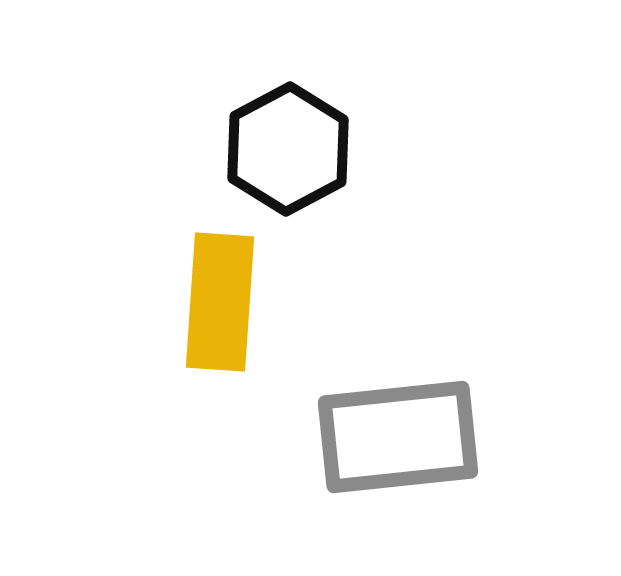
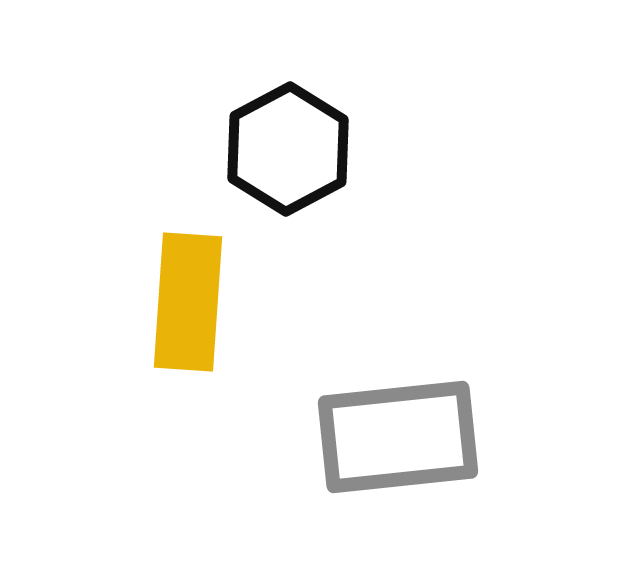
yellow rectangle: moved 32 px left
